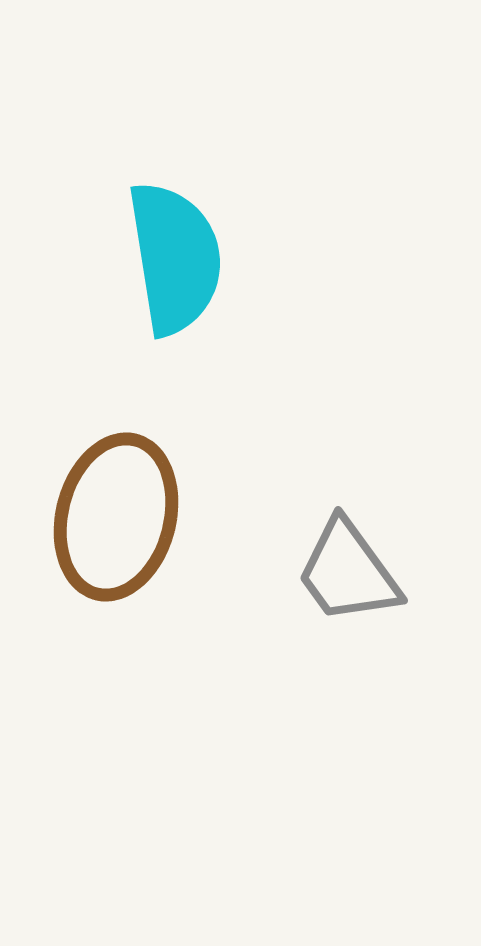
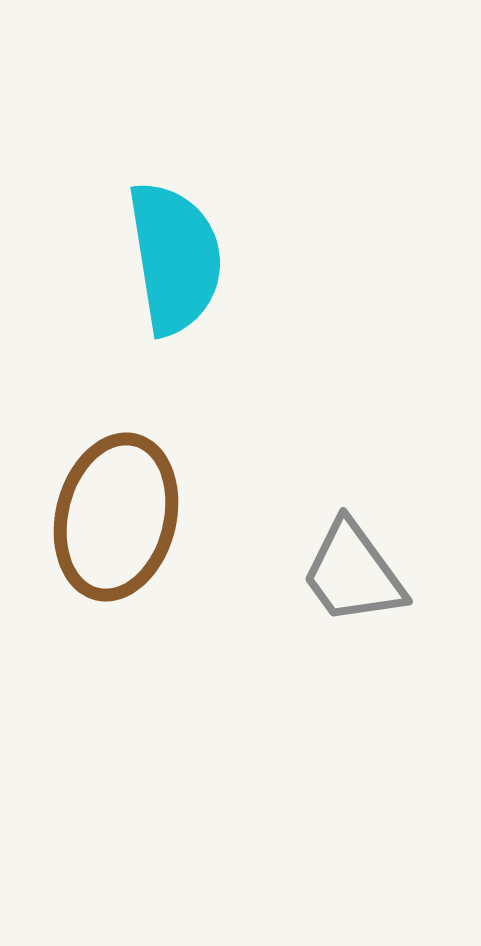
gray trapezoid: moved 5 px right, 1 px down
